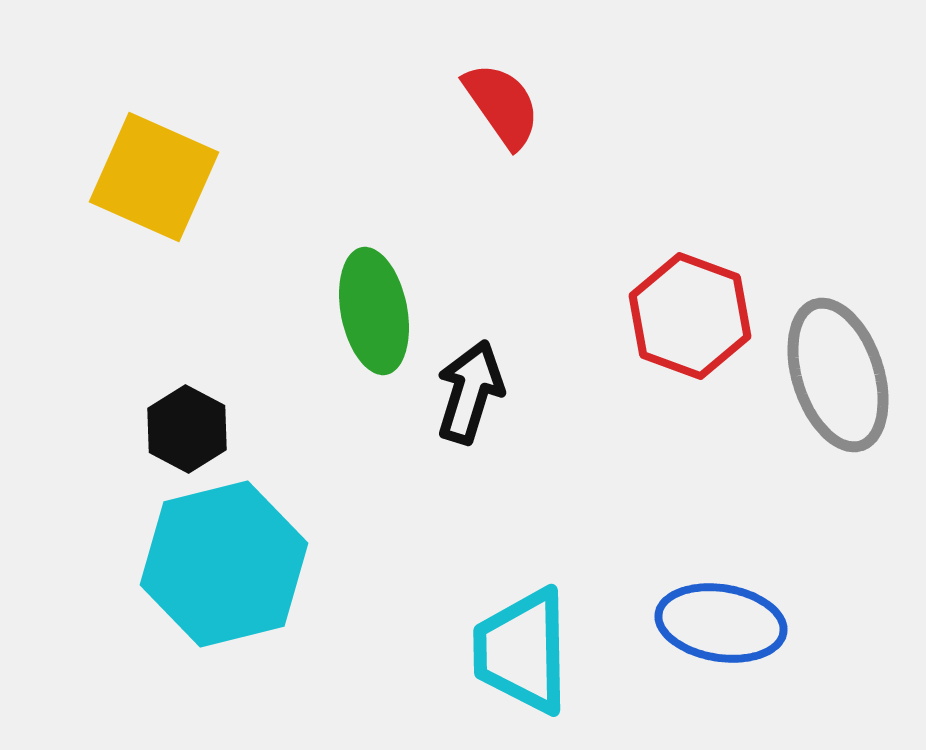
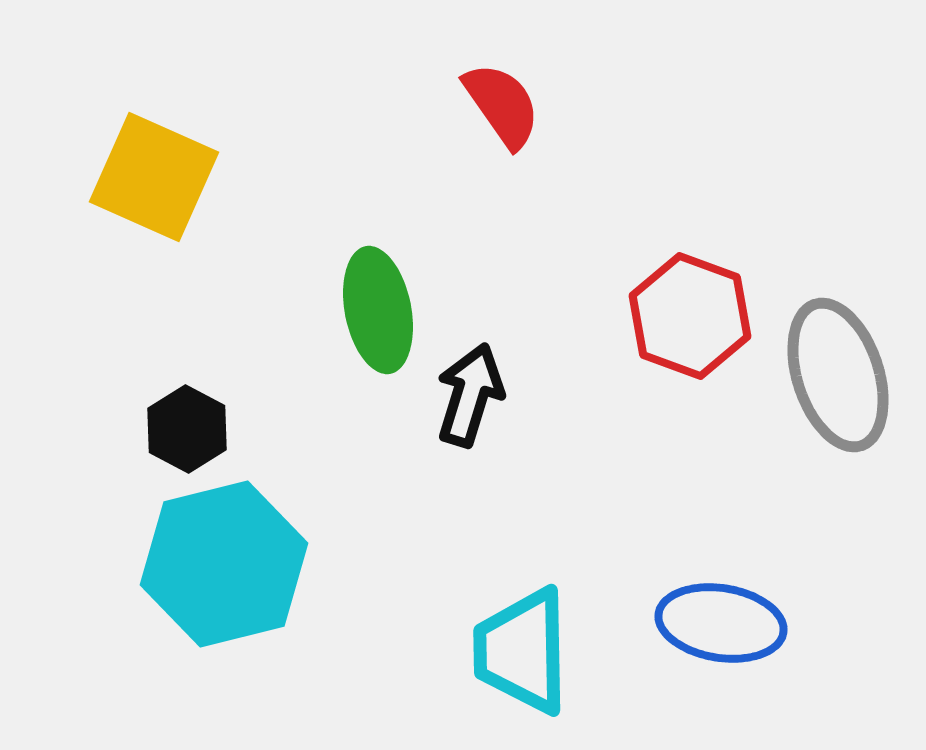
green ellipse: moved 4 px right, 1 px up
black arrow: moved 3 px down
